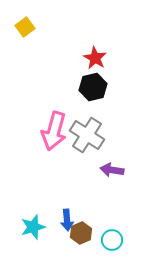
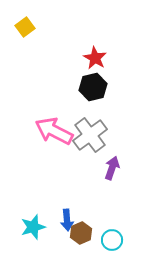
pink arrow: rotated 102 degrees clockwise
gray cross: moved 3 px right; rotated 20 degrees clockwise
purple arrow: moved 2 px up; rotated 100 degrees clockwise
